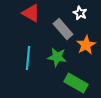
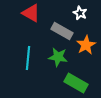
gray rectangle: moved 1 px left, 2 px down; rotated 20 degrees counterclockwise
green star: moved 1 px right
